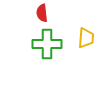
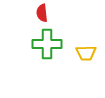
yellow trapezoid: moved 15 px down; rotated 85 degrees clockwise
